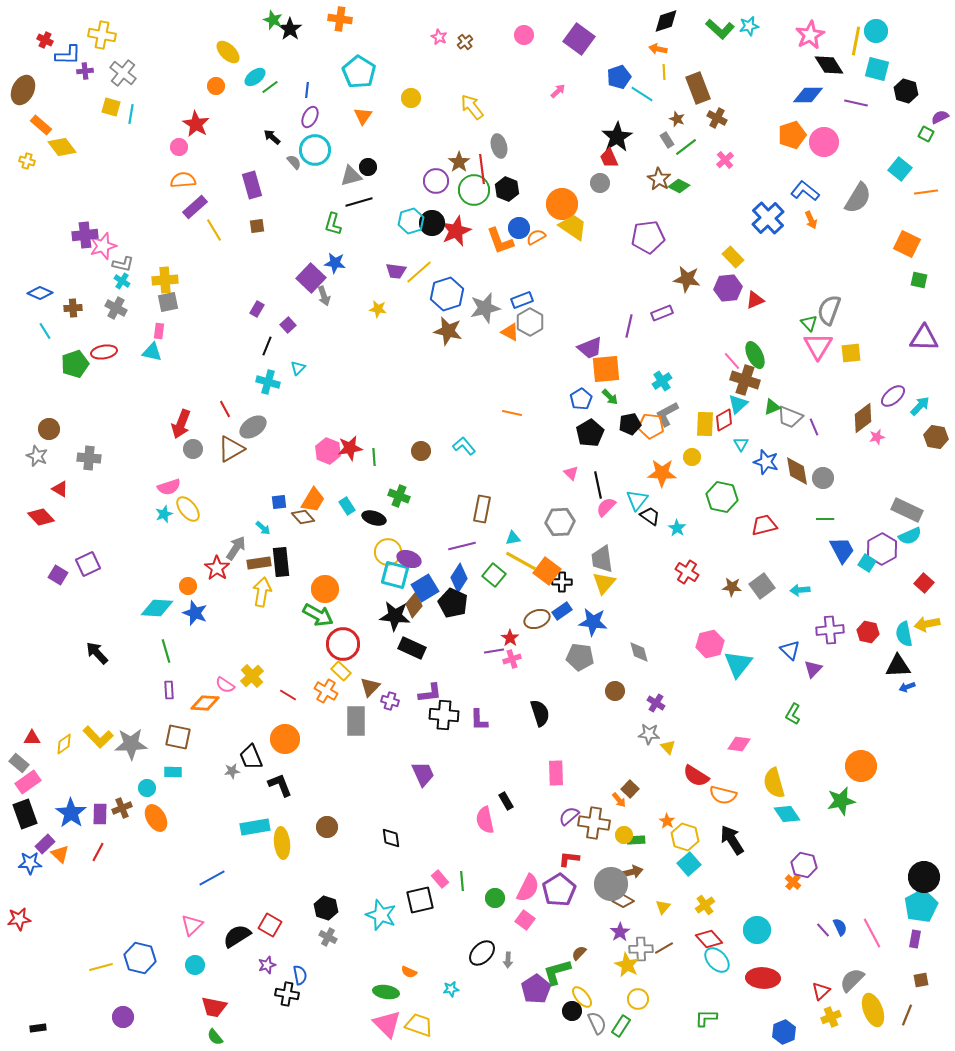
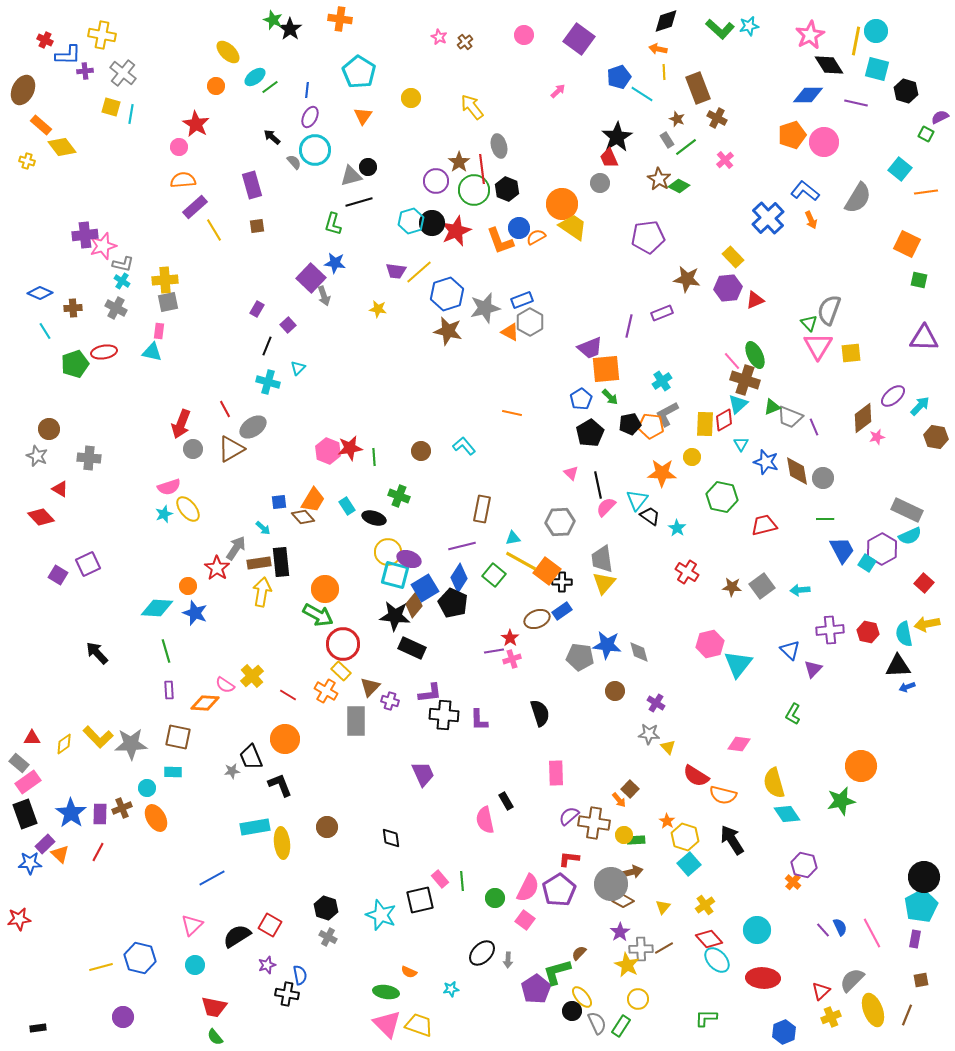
blue star at (593, 622): moved 14 px right, 23 px down
